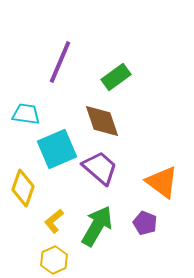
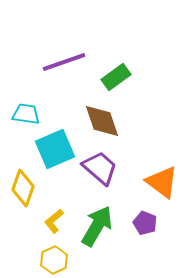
purple line: moved 4 px right; rotated 48 degrees clockwise
cyan square: moved 2 px left
